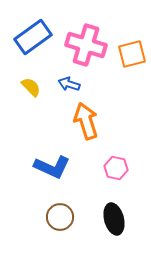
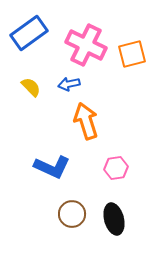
blue rectangle: moved 4 px left, 4 px up
pink cross: rotated 9 degrees clockwise
blue arrow: rotated 30 degrees counterclockwise
pink hexagon: rotated 20 degrees counterclockwise
brown circle: moved 12 px right, 3 px up
